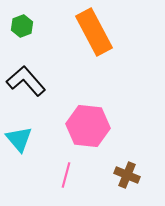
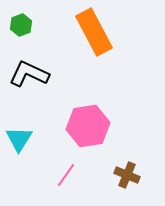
green hexagon: moved 1 px left, 1 px up
black L-shape: moved 3 px right, 7 px up; rotated 24 degrees counterclockwise
pink hexagon: rotated 15 degrees counterclockwise
cyan triangle: rotated 12 degrees clockwise
pink line: rotated 20 degrees clockwise
